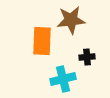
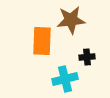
cyan cross: moved 2 px right
